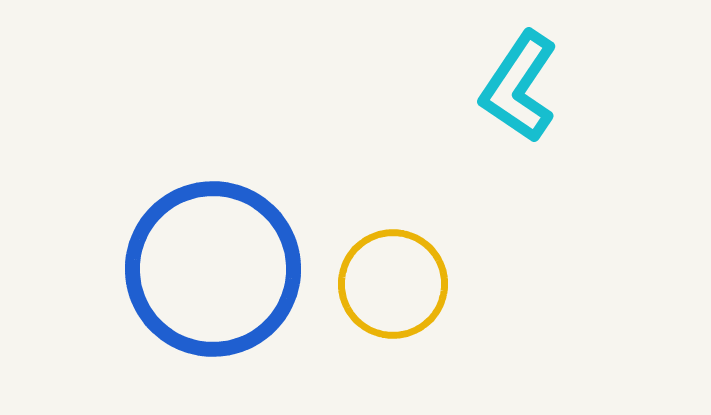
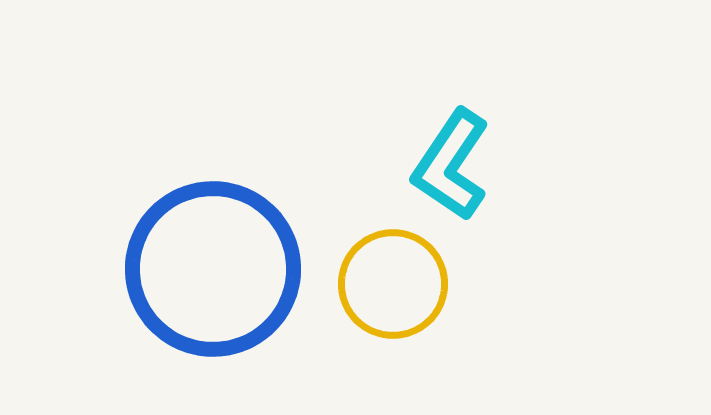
cyan L-shape: moved 68 px left, 78 px down
